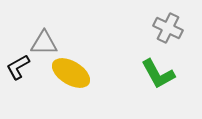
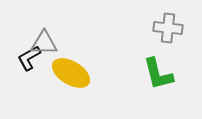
gray cross: rotated 20 degrees counterclockwise
black L-shape: moved 11 px right, 9 px up
green L-shape: rotated 15 degrees clockwise
